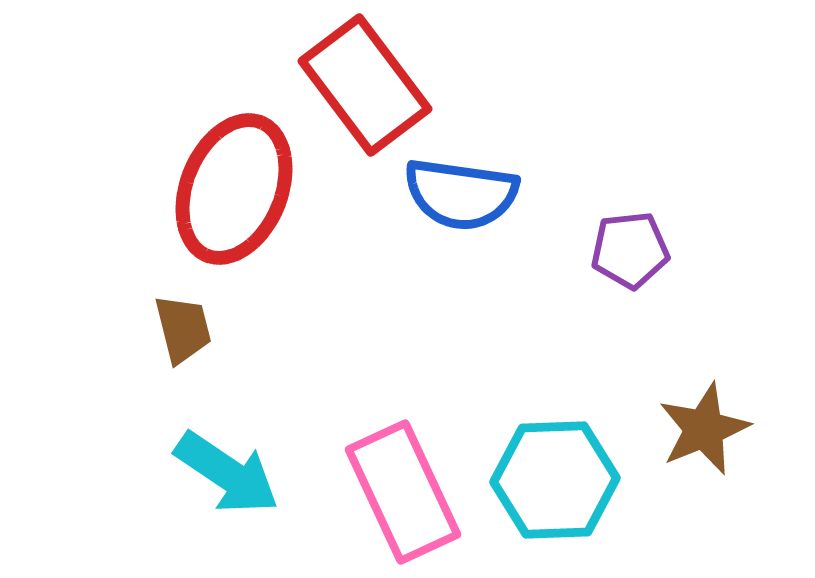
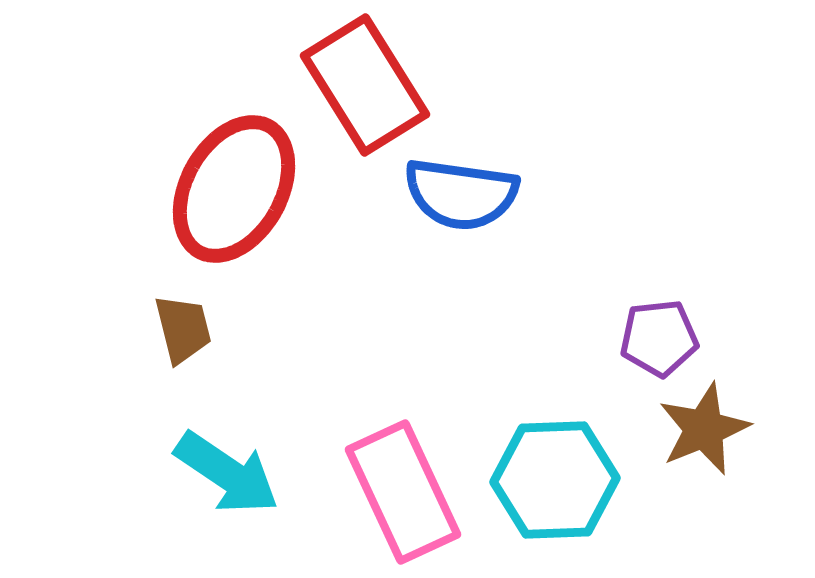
red rectangle: rotated 5 degrees clockwise
red ellipse: rotated 7 degrees clockwise
purple pentagon: moved 29 px right, 88 px down
